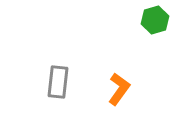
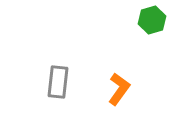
green hexagon: moved 3 px left
